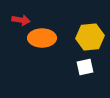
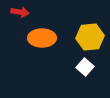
red arrow: moved 1 px left, 8 px up
white square: rotated 36 degrees counterclockwise
